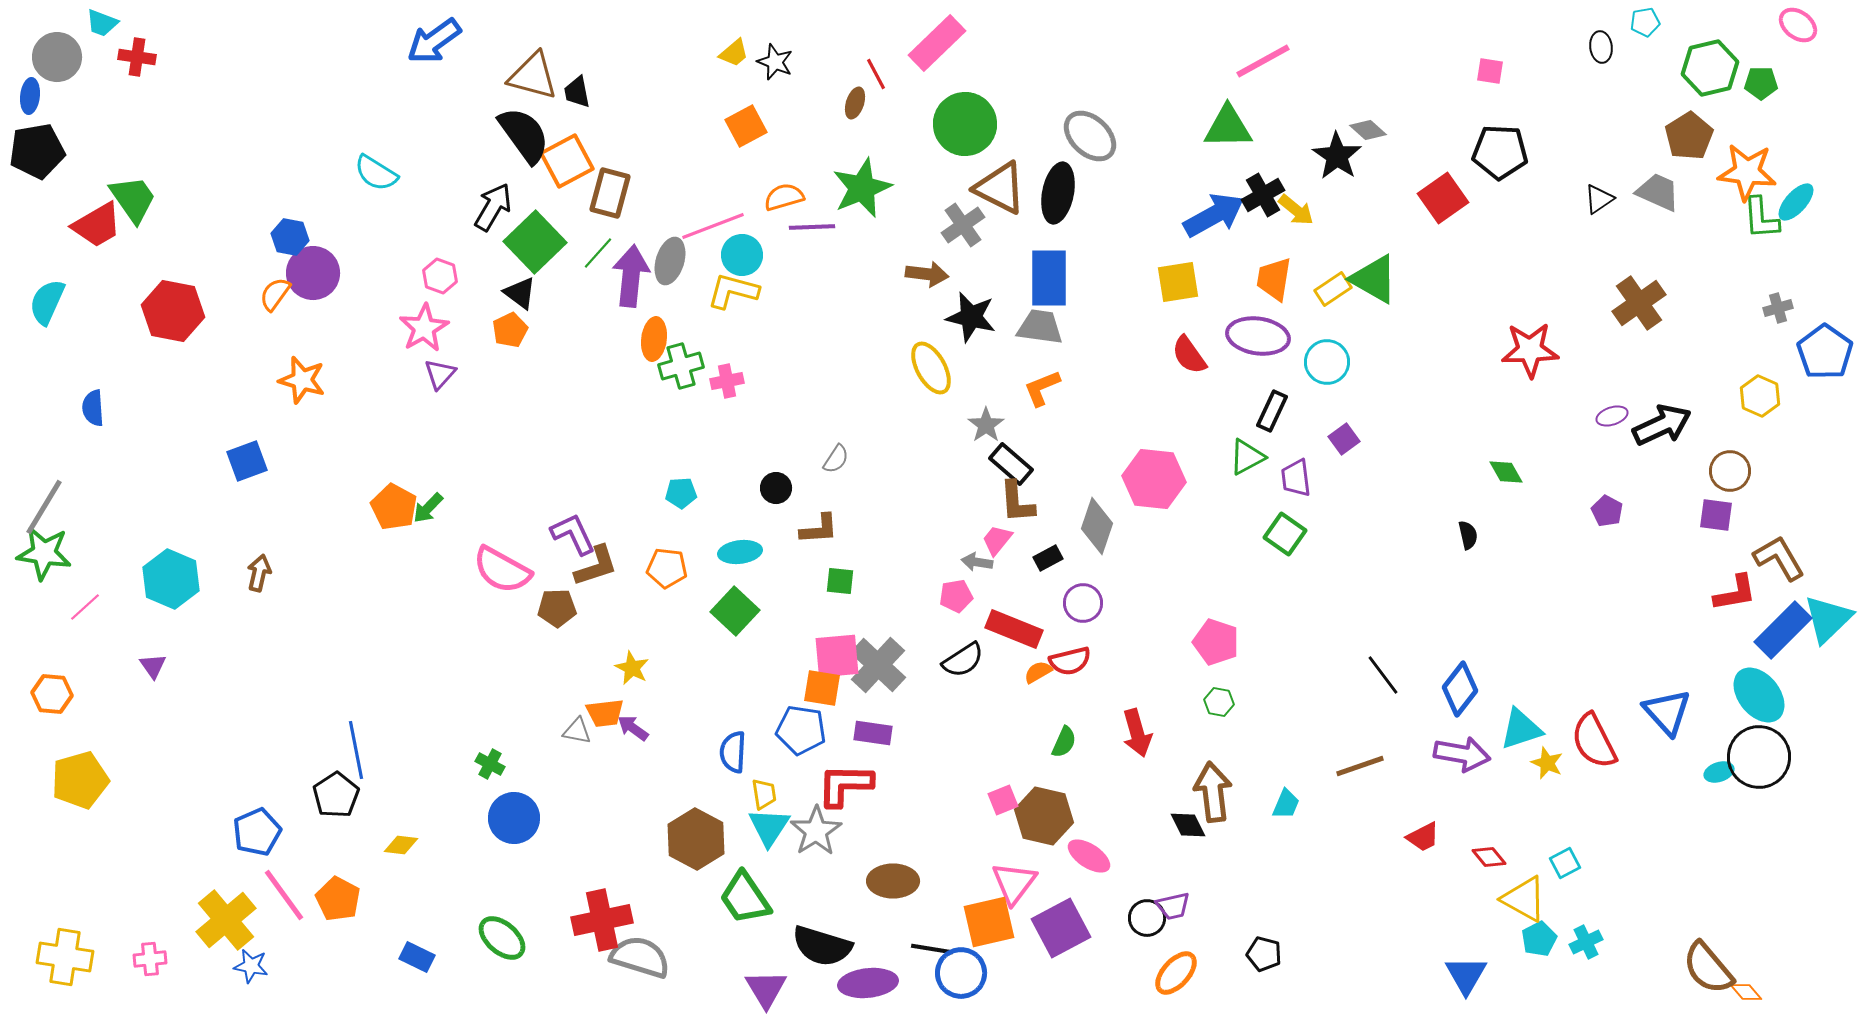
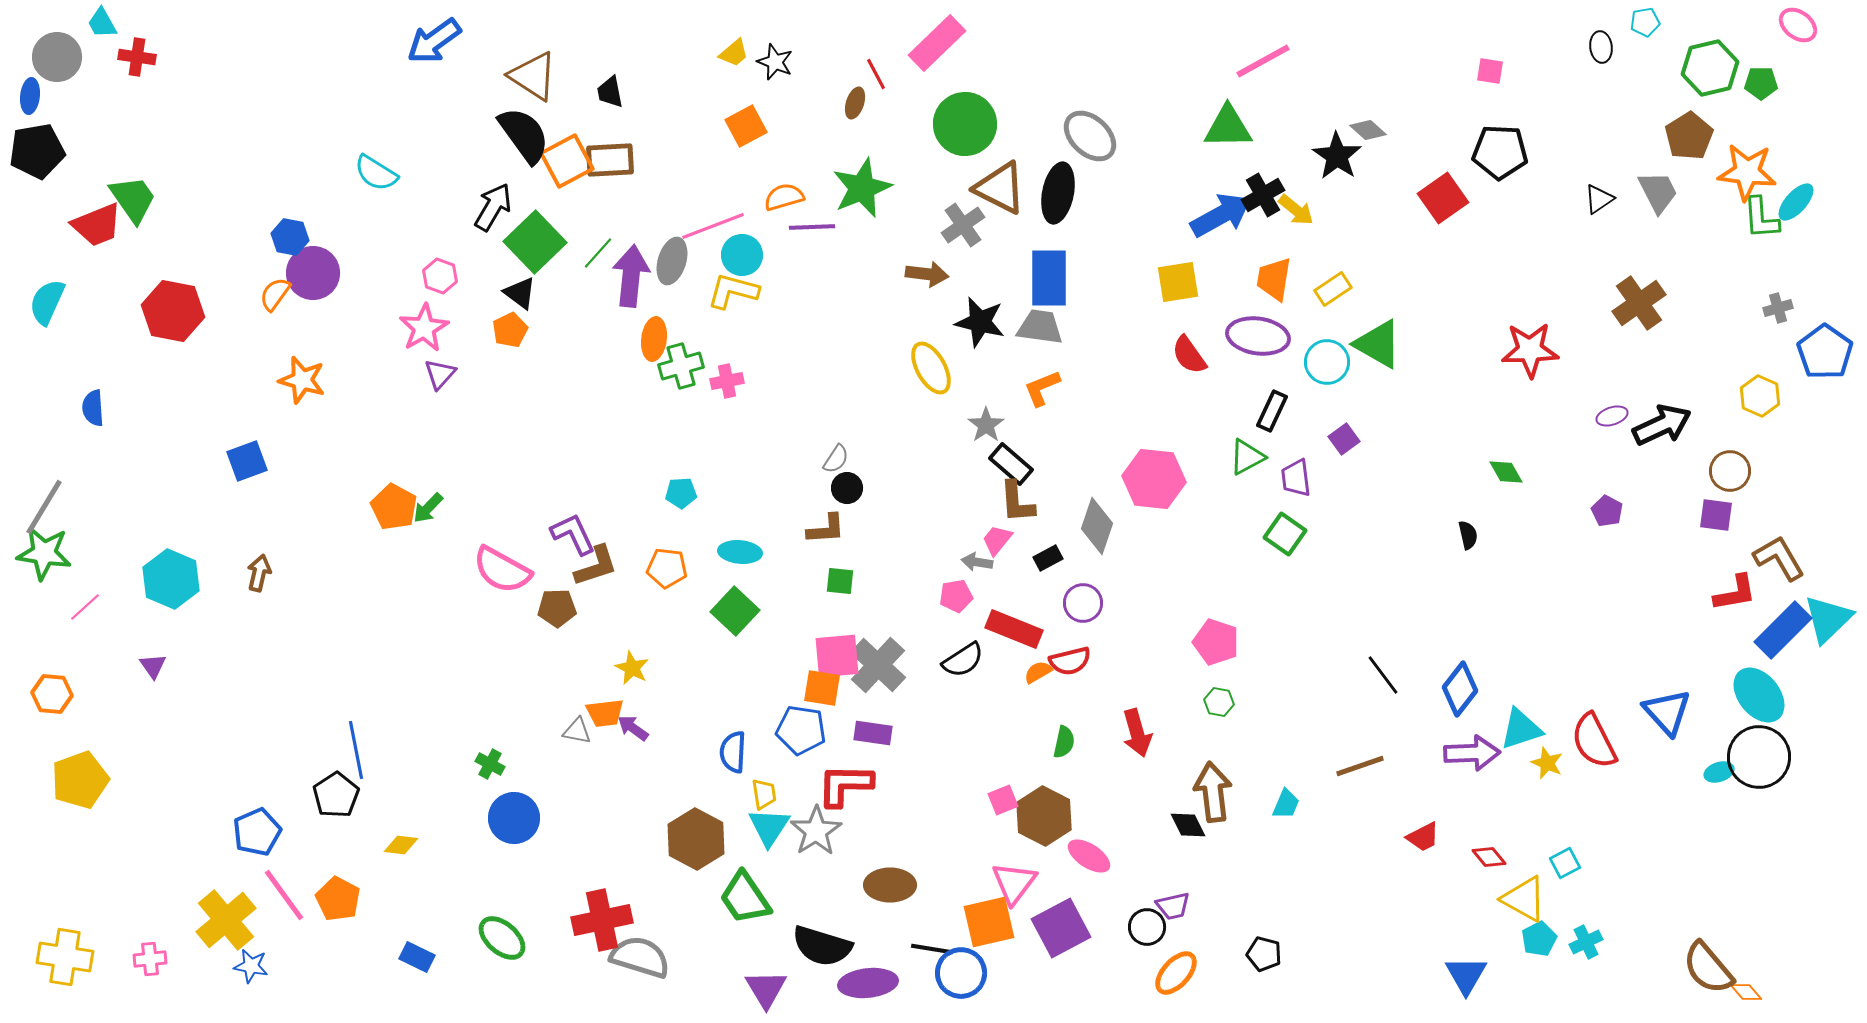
cyan trapezoid at (102, 23): rotated 40 degrees clockwise
brown triangle at (533, 76): rotated 18 degrees clockwise
black trapezoid at (577, 92): moved 33 px right
gray trapezoid at (1658, 192): rotated 39 degrees clockwise
brown rectangle at (610, 193): moved 33 px up; rotated 72 degrees clockwise
blue arrow at (1214, 215): moved 7 px right
red trapezoid at (97, 225): rotated 8 degrees clockwise
gray ellipse at (670, 261): moved 2 px right
green triangle at (1374, 279): moved 4 px right, 65 px down
black star at (971, 317): moved 9 px right, 5 px down
black circle at (776, 488): moved 71 px right
brown L-shape at (819, 529): moved 7 px right
cyan ellipse at (740, 552): rotated 12 degrees clockwise
green semicircle at (1064, 742): rotated 12 degrees counterclockwise
purple arrow at (1462, 754): moved 10 px right, 1 px up; rotated 12 degrees counterclockwise
yellow pentagon at (80, 780): rotated 4 degrees counterclockwise
brown hexagon at (1044, 816): rotated 14 degrees clockwise
brown ellipse at (893, 881): moved 3 px left, 4 px down
black circle at (1147, 918): moved 9 px down
